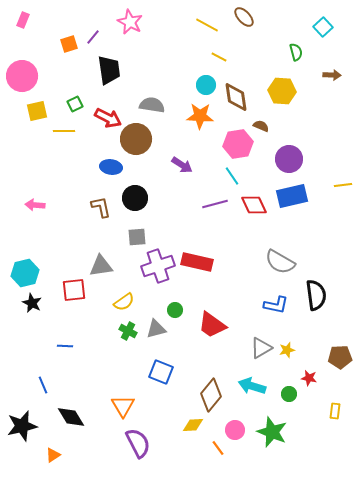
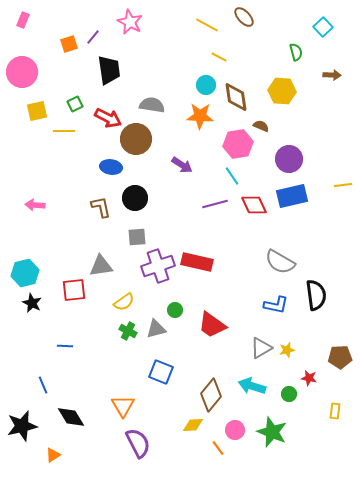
pink circle at (22, 76): moved 4 px up
